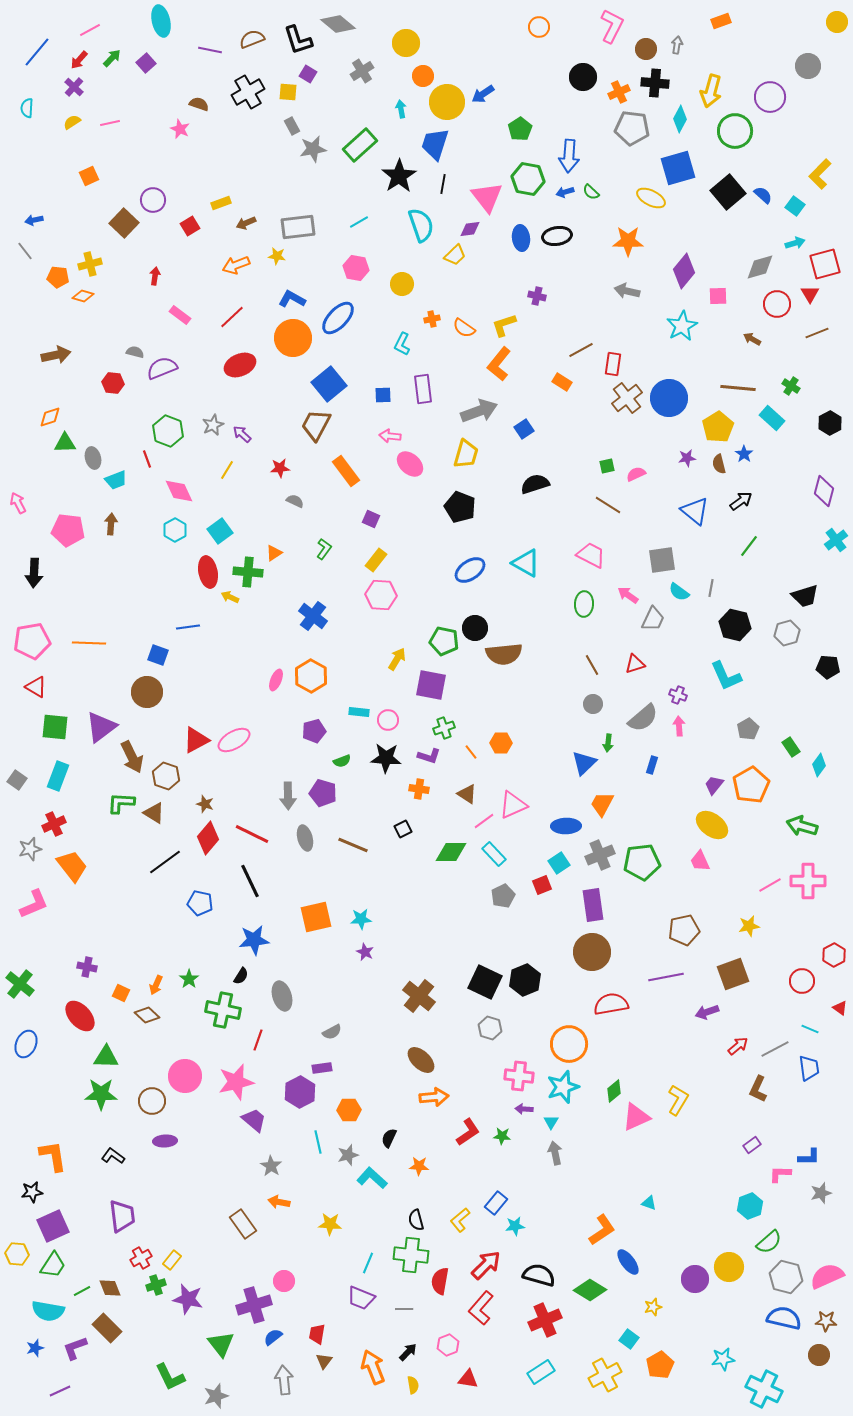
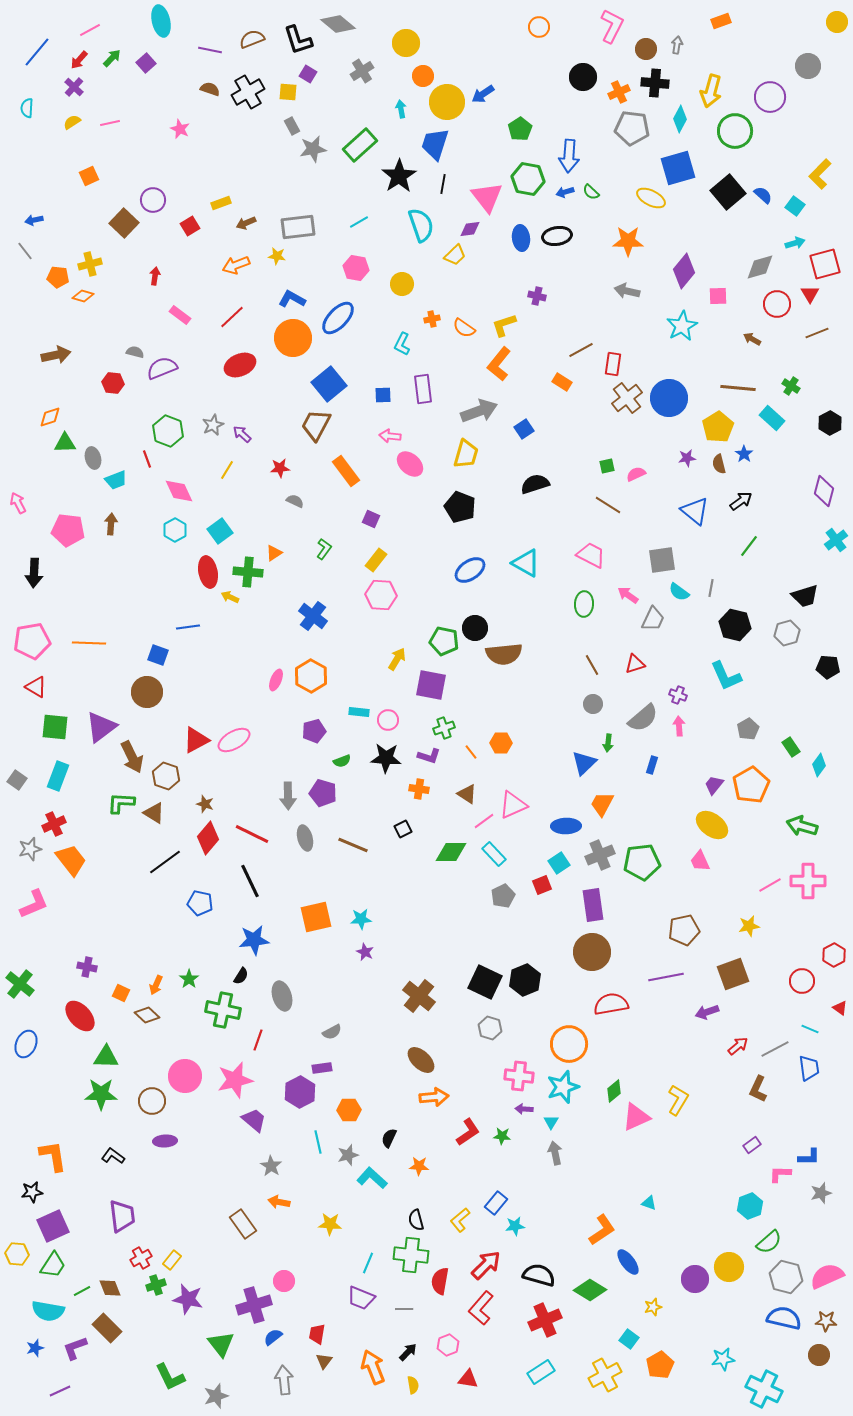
brown semicircle at (199, 104): moved 11 px right, 15 px up
orange trapezoid at (72, 866): moved 1 px left, 6 px up
pink star at (236, 1082): moved 1 px left, 2 px up
